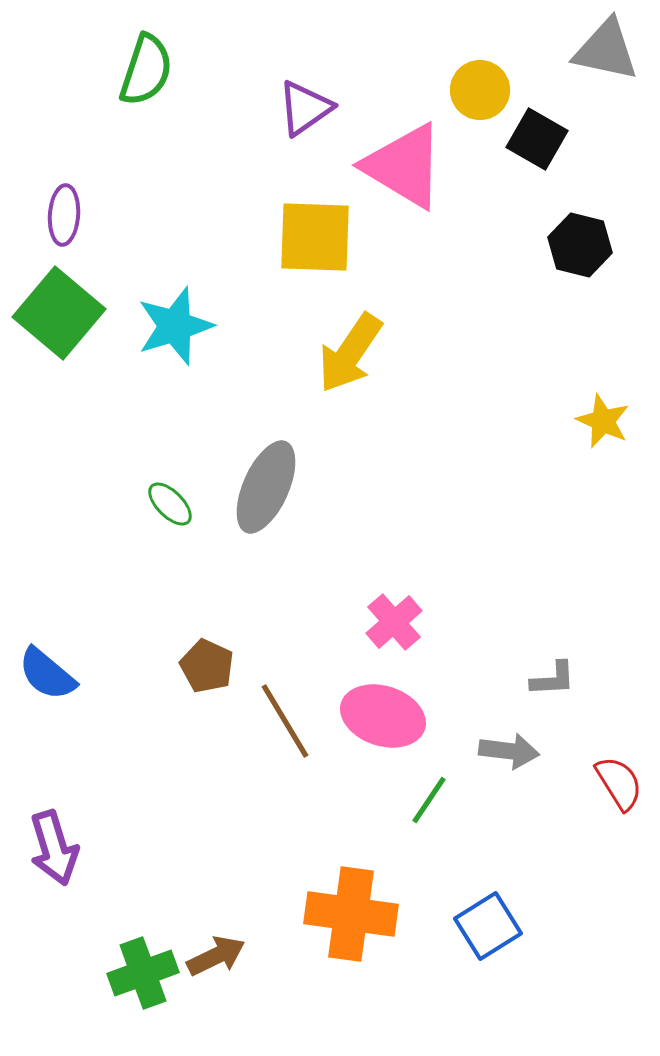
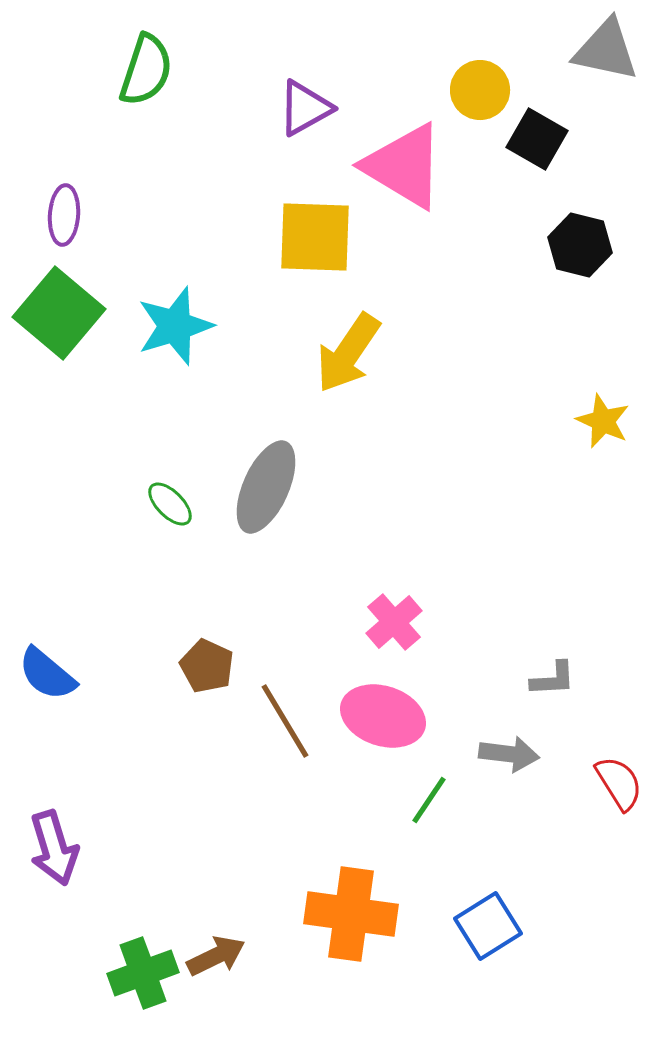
purple triangle: rotated 6 degrees clockwise
yellow arrow: moved 2 px left
gray arrow: moved 3 px down
